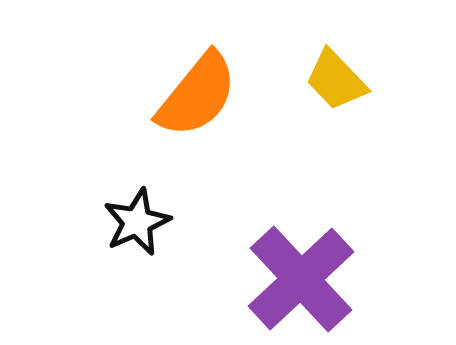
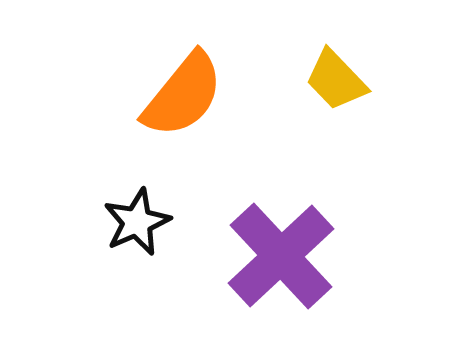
orange semicircle: moved 14 px left
purple cross: moved 20 px left, 23 px up
